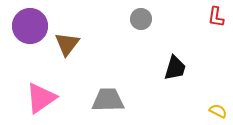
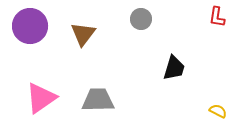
red L-shape: moved 1 px right
brown triangle: moved 16 px right, 10 px up
black trapezoid: moved 1 px left
gray trapezoid: moved 10 px left
